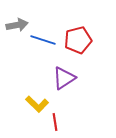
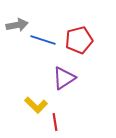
red pentagon: moved 1 px right
yellow L-shape: moved 1 px left, 1 px down
